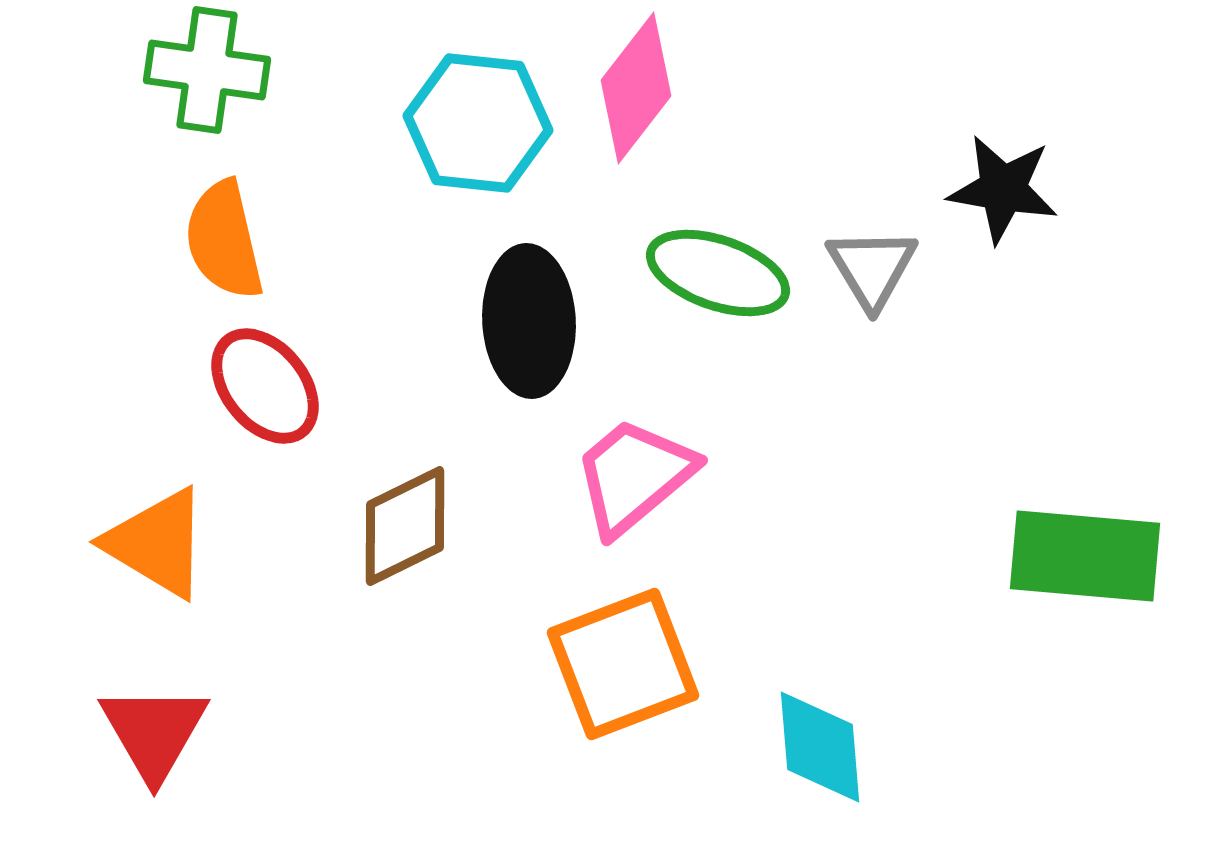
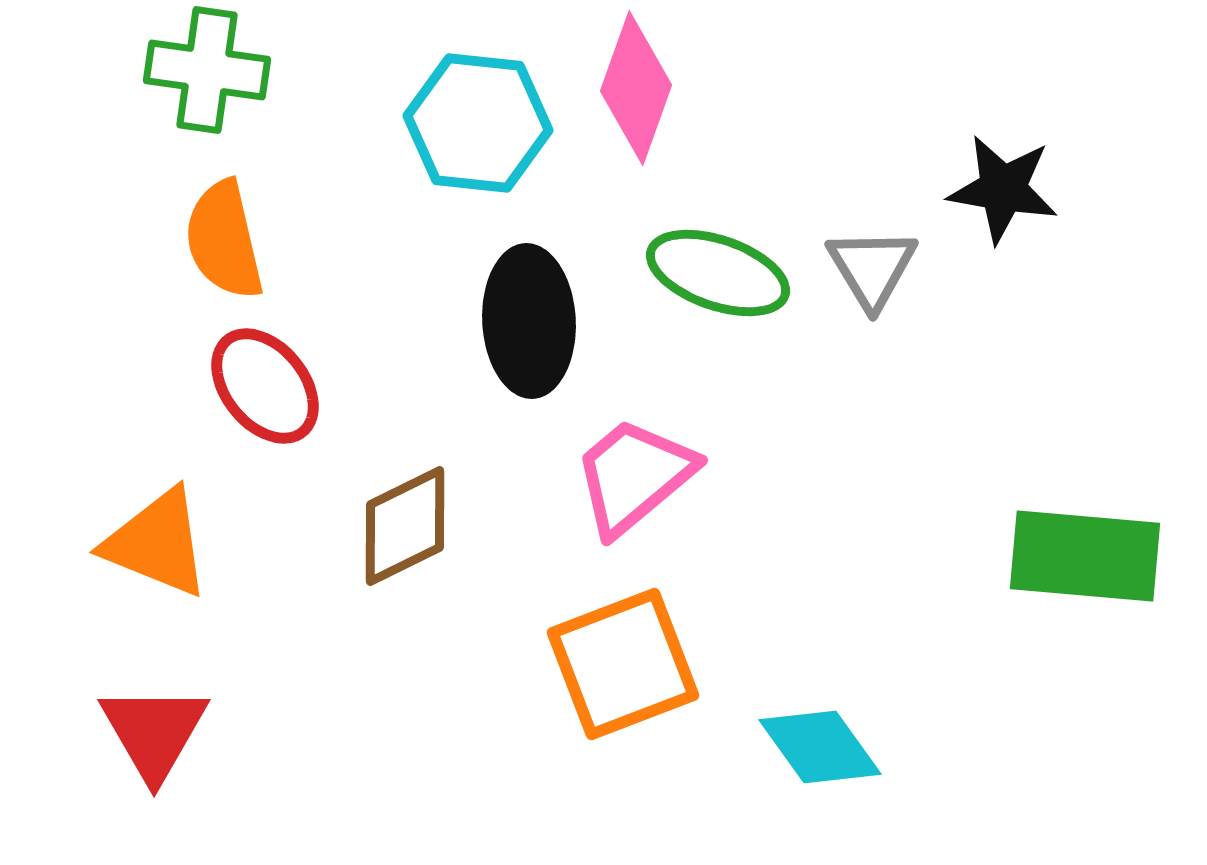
pink diamond: rotated 18 degrees counterclockwise
orange triangle: rotated 9 degrees counterclockwise
cyan diamond: rotated 31 degrees counterclockwise
